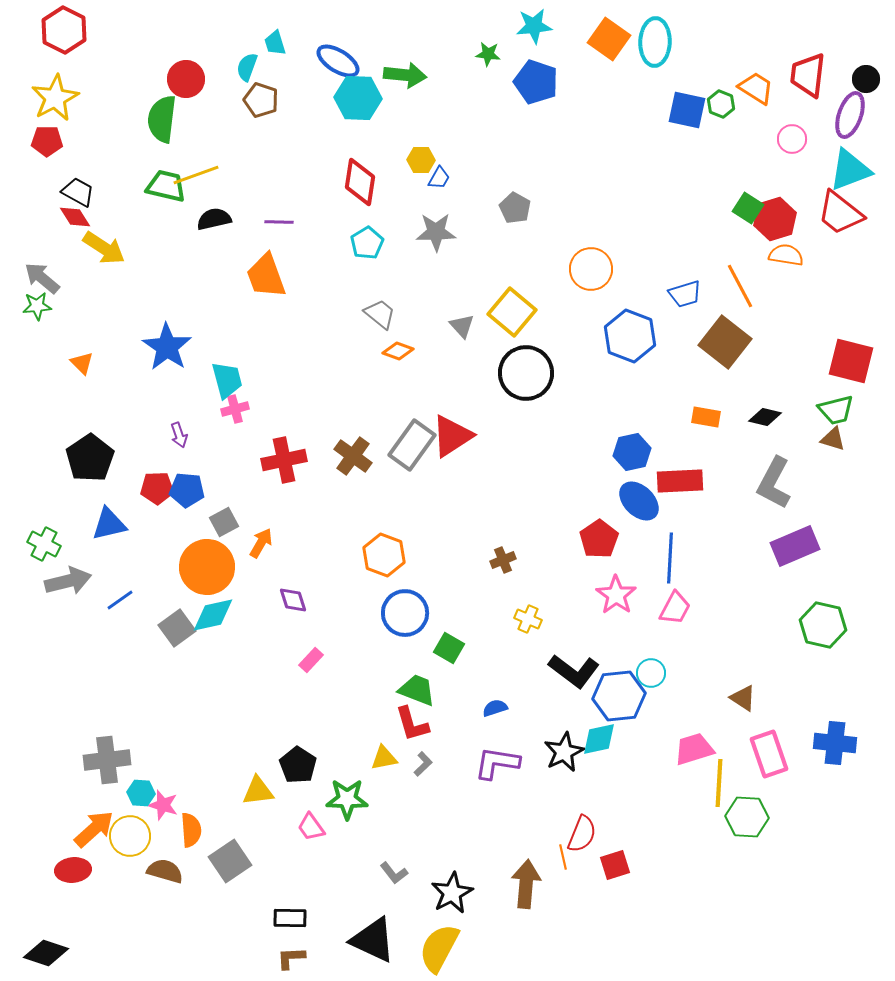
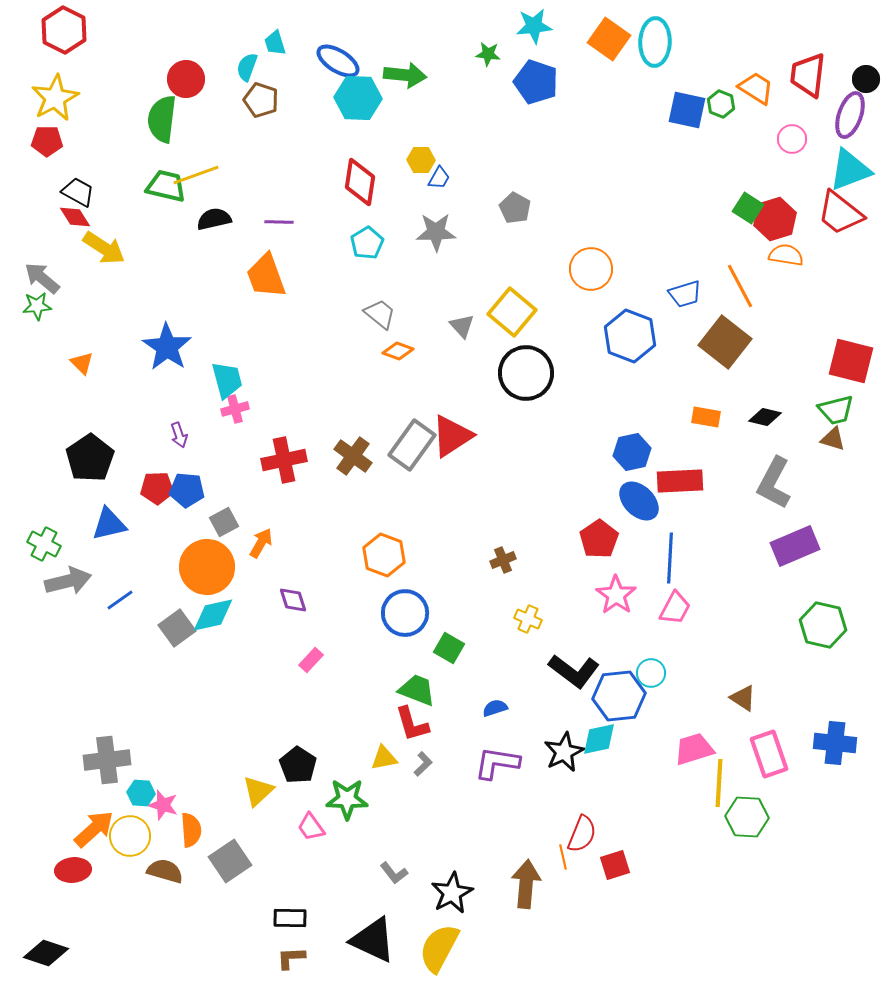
yellow triangle at (258, 791): rotated 36 degrees counterclockwise
